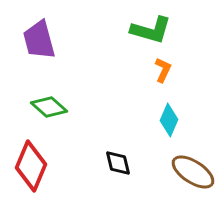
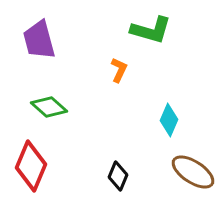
orange L-shape: moved 44 px left
black diamond: moved 13 px down; rotated 36 degrees clockwise
